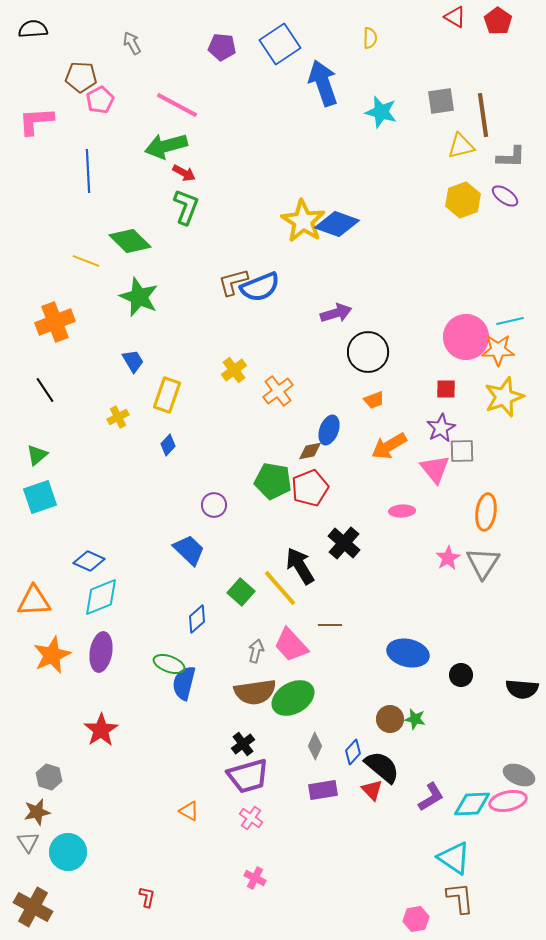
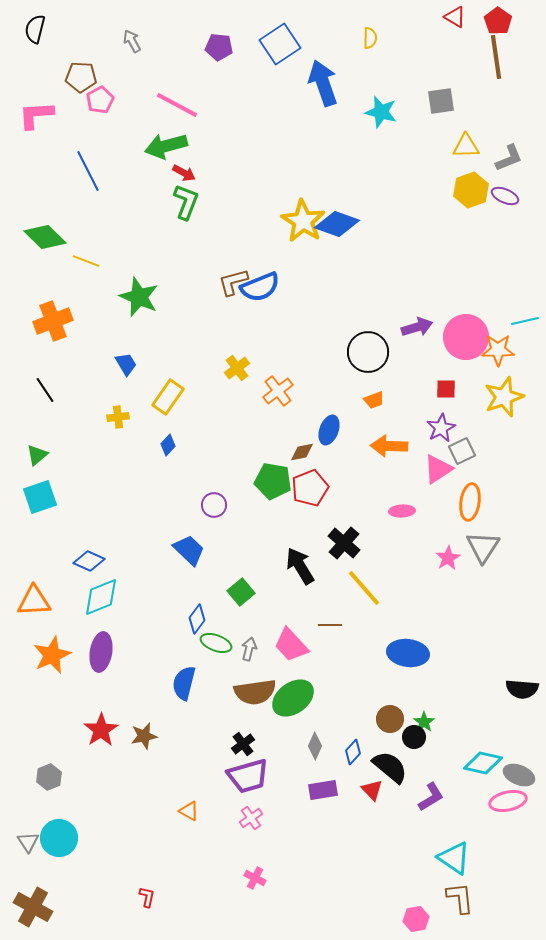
black semicircle at (33, 29): moved 2 px right; rotated 72 degrees counterclockwise
gray arrow at (132, 43): moved 2 px up
purple pentagon at (222, 47): moved 3 px left
brown line at (483, 115): moved 13 px right, 58 px up
pink L-shape at (36, 121): moved 6 px up
yellow triangle at (461, 146): moved 5 px right; rotated 12 degrees clockwise
gray L-shape at (511, 157): moved 2 px left, 1 px down; rotated 24 degrees counterclockwise
blue line at (88, 171): rotated 24 degrees counterclockwise
purple ellipse at (505, 196): rotated 12 degrees counterclockwise
yellow hexagon at (463, 200): moved 8 px right, 10 px up
green L-shape at (186, 207): moved 5 px up
green diamond at (130, 241): moved 85 px left, 4 px up
purple arrow at (336, 313): moved 81 px right, 14 px down
cyan line at (510, 321): moved 15 px right
orange cross at (55, 322): moved 2 px left, 1 px up
blue trapezoid at (133, 361): moved 7 px left, 3 px down
yellow cross at (234, 370): moved 3 px right, 2 px up
yellow rectangle at (167, 395): moved 1 px right, 2 px down; rotated 16 degrees clockwise
yellow cross at (118, 417): rotated 20 degrees clockwise
orange arrow at (389, 446): rotated 33 degrees clockwise
brown diamond at (310, 451): moved 8 px left, 1 px down
gray square at (462, 451): rotated 24 degrees counterclockwise
pink triangle at (435, 469): moved 3 px right; rotated 36 degrees clockwise
orange ellipse at (486, 512): moved 16 px left, 10 px up
gray triangle at (483, 563): moved 16 px up
yellow line at (280, 588): moved 84 px right
green square at (241, 592): rotated 8 degrees clockwise
blue diamond at (197, 619): rotated 12 degrees counterclockwise
gray arrow at (256, 651): moved 7 px left, 2 px up
blue ellipse at (408, 653): rotated 6 degrees counterclockwise
green ellipse at (169, 664): moved 47 px right, 21 px up
black circle at (461, 675): moved 47 px left, 62 px down
green ellipse at (293, 698): rotated 6 degrees counterclockwise
green star at (415, 719): moved 9 px right, 3 px down; rotated 25 degrees clockwise
black semicircle at (382, 767): moved 8 px right
gray hexagon at (49, 777): rotated 20 degrees clockwise
cyan diamond at (472, 804): moved 11 px right, 41 px up; rotated 15 degrees clockwise
brown star at (37, 812): moved 107 px right, 76 px up
pink cross at (251, 818): rotated 20 degrees clockwise
cyan circle at (68, 852): moved 9 px left, 14 px up
